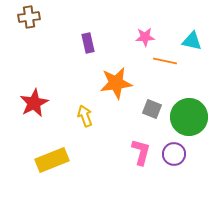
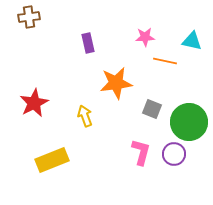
green circle: moved 5 px down
